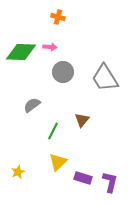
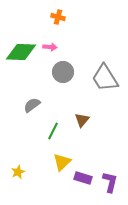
yellow triangle: moved 4 px right
